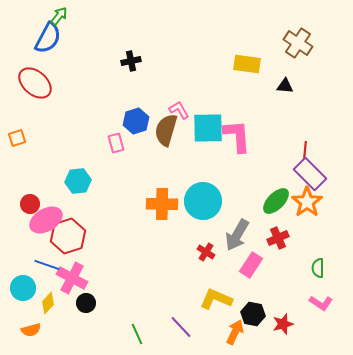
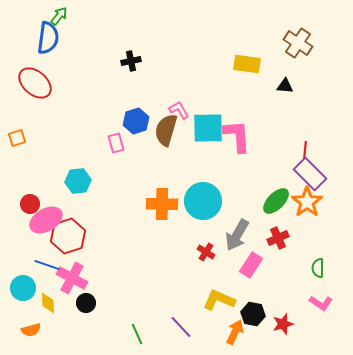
blue semicircle at (48, 38): rotated 20 degrees counterclockwise
yellow L-shape at (216, 299): moved 3 px right, 1 px down
yellow diamond at (48, 303): rotated 45 degrees counterclockwise
